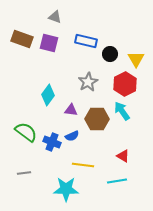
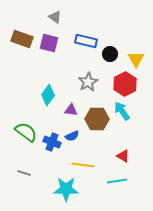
gray triangle: rotated 16 degrees clockwise
gray line: rotated 24 degrees clockwise
